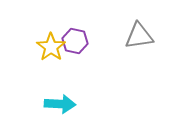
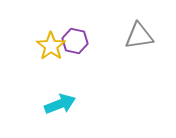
yellow star: moved 1 px up
cyan arrow: rotated 24 degrees counterclockwise
